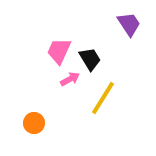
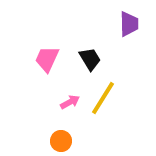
purple trapezoid: rotated 32 degrees clockwise
pink trapezoid: moved 12 px left, 8 px down
pink arrow: moved 23 px down
orange circle: moved 27 px right, 18 px down
